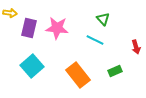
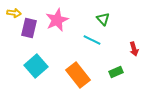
yellow arrow: moved 4 px right
pink star: moved 8 px up; rotated 30 degrees counterclockwise
cyan line: moved 3 px left
red arrow: moved 2 px left, 2 px down
cyan square: moved 4 px right
green rectangle: moved 1 px right, 1 px down
